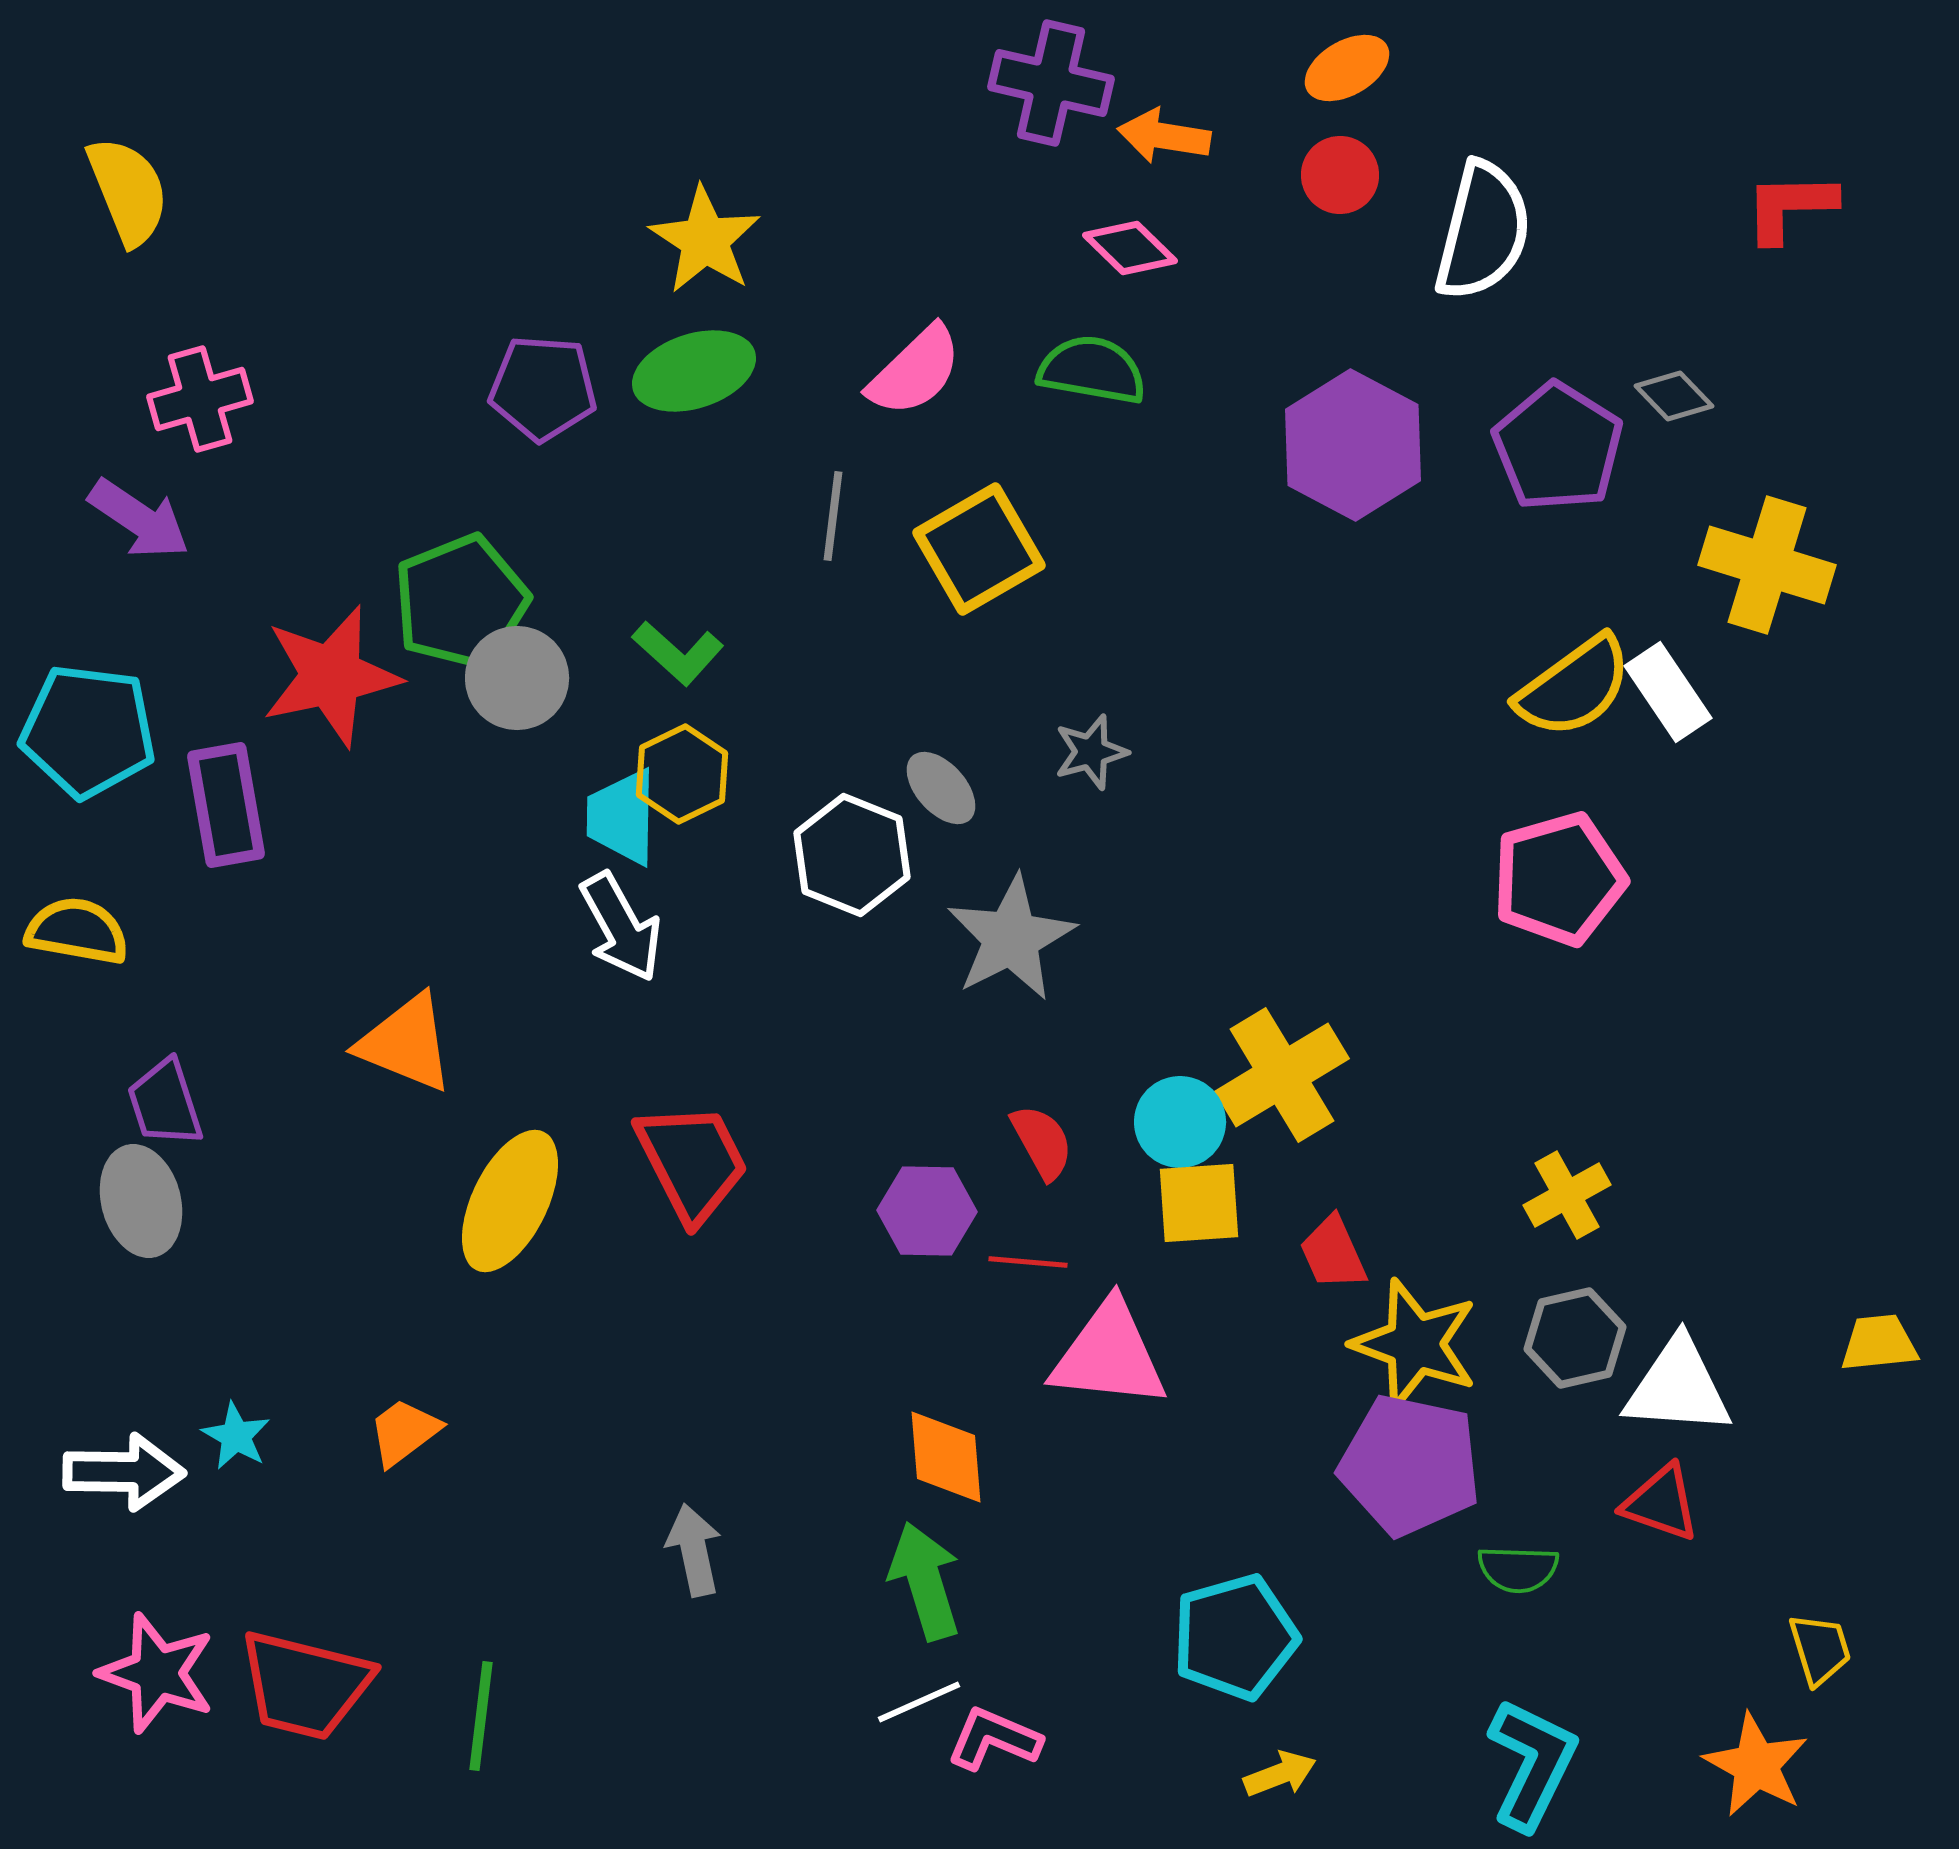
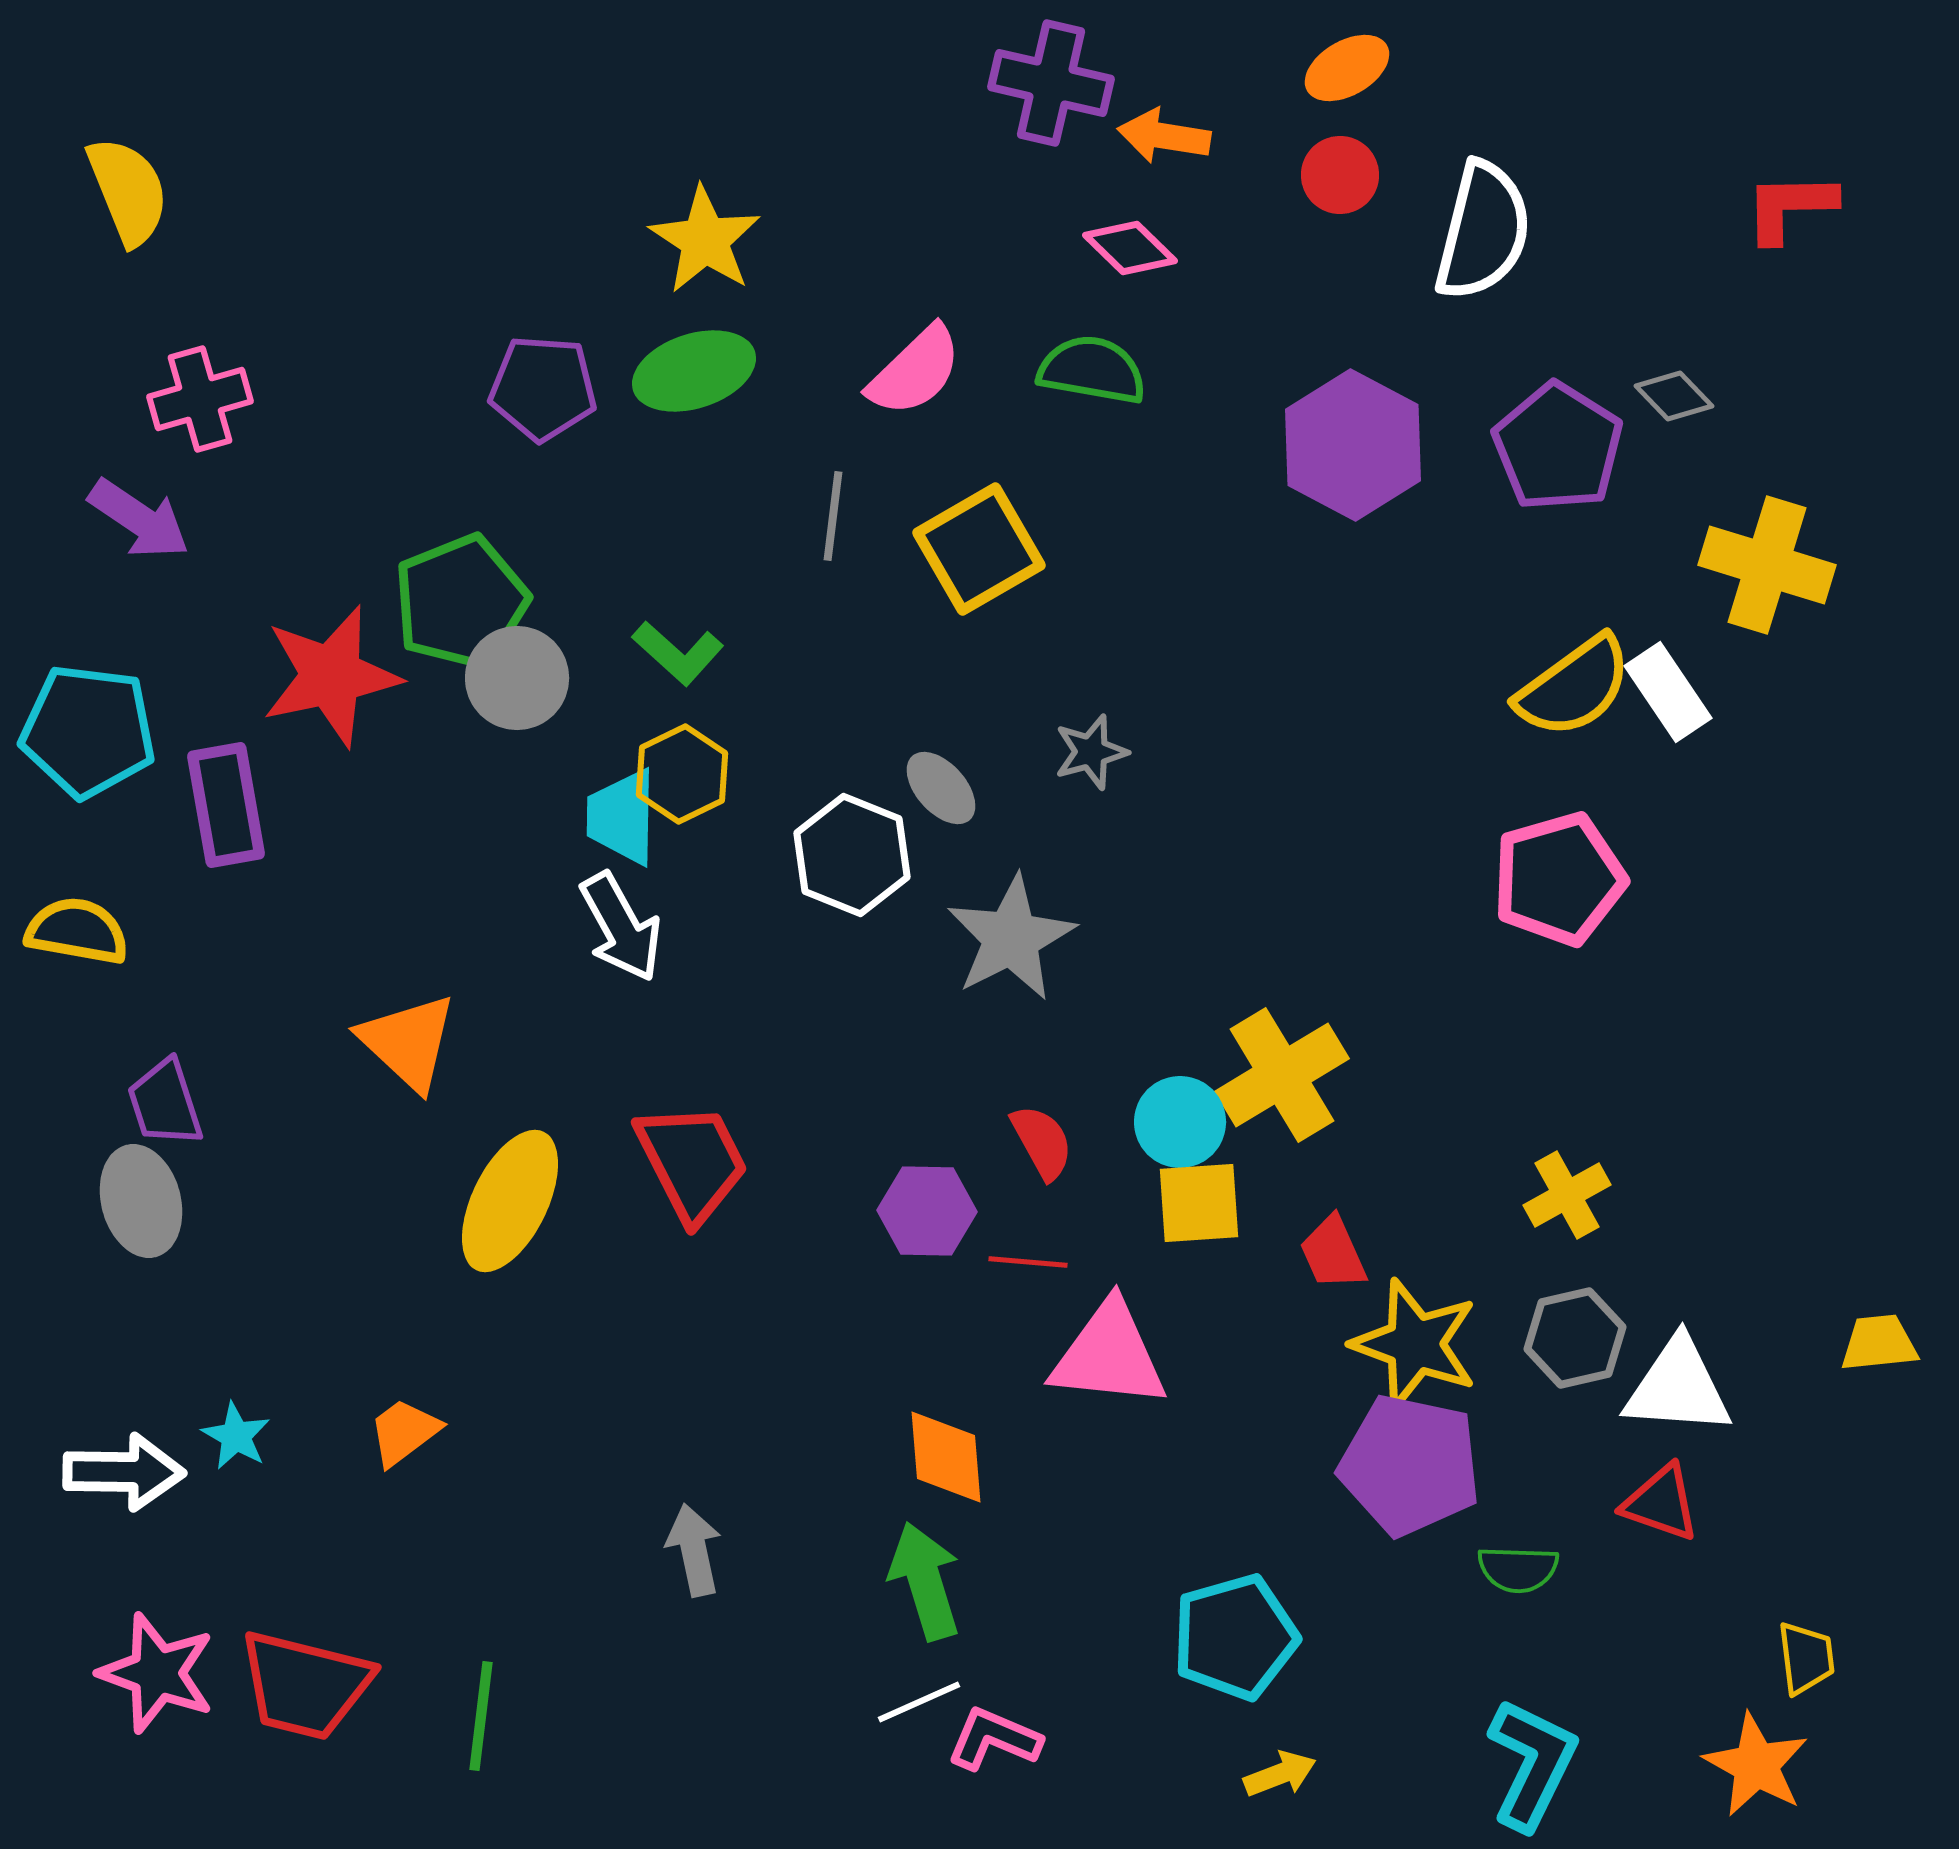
orange triangle at (406, 1043): moved 2 px right, 1 px up; rotated 21 degrees clockwise
yellow trapezoid at (1820, 1649): moved 14 px left, 9 px down; rotated 10 degrees clockwise
